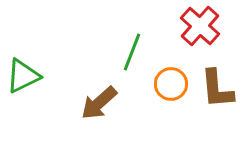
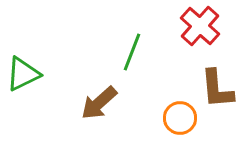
green triangle: moved 2 px up
orange circle: moved 9 px right, 34 px down
